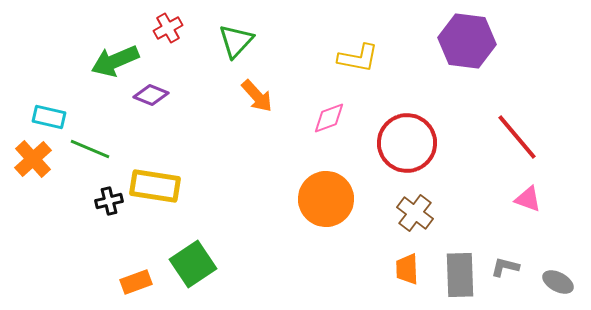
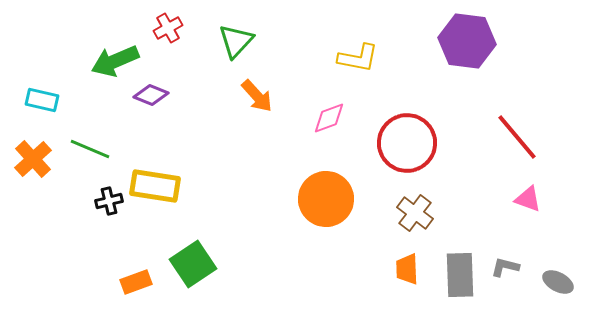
cyan rectangle: moved 7 px left, 17 px up
